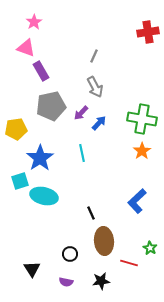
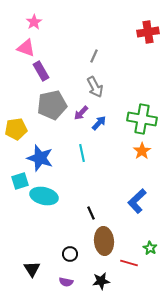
gray pentagon: moved 1 px right, 1 px up
blue star: rotated 20 degrees counterclockwise
